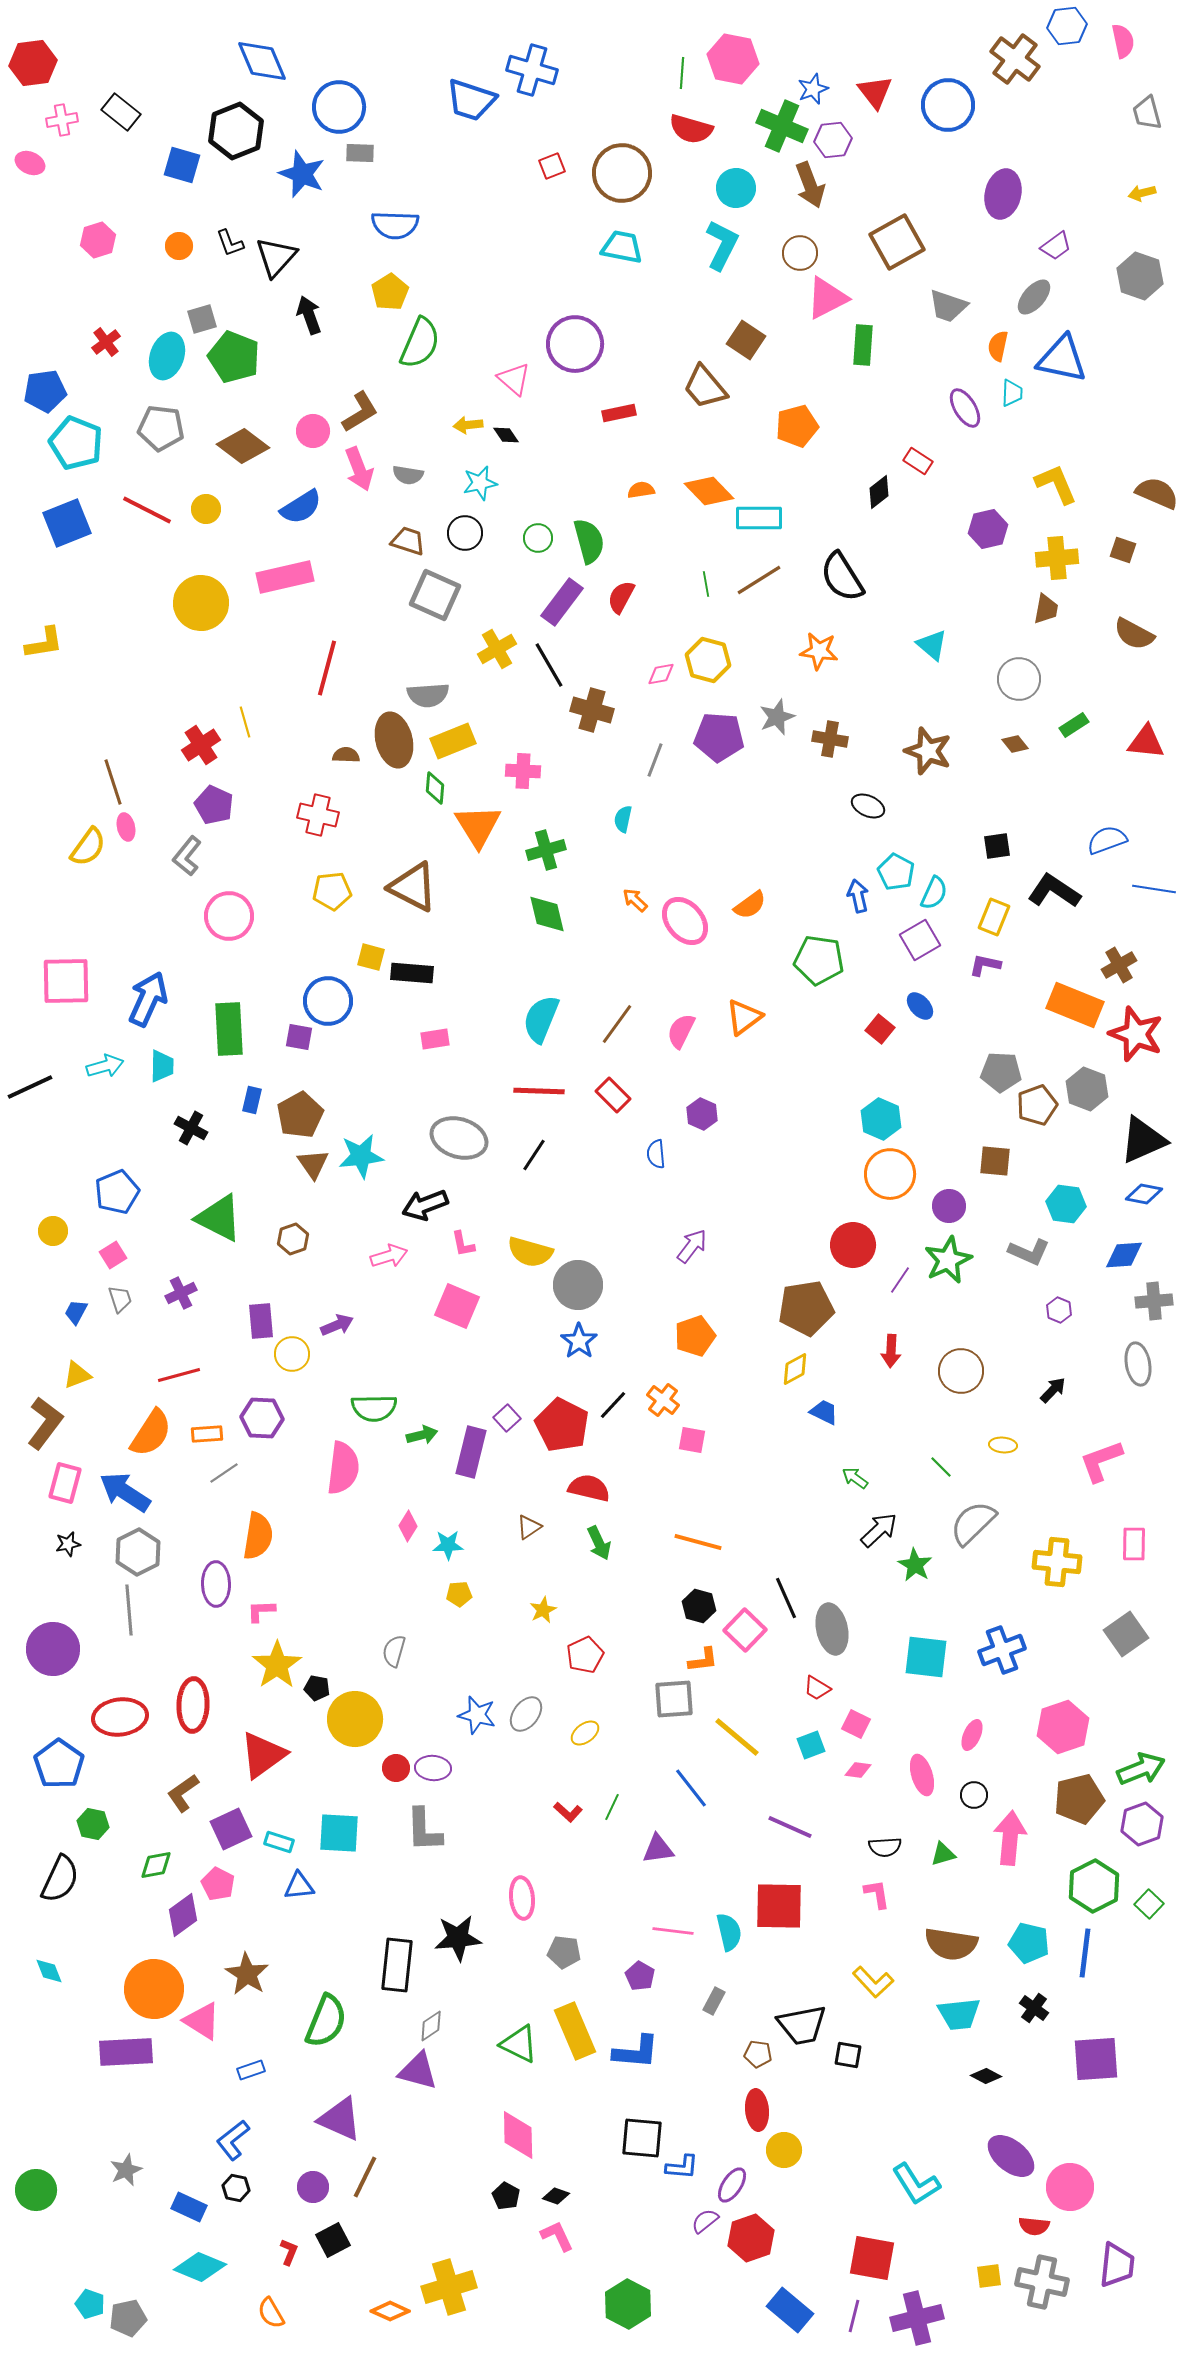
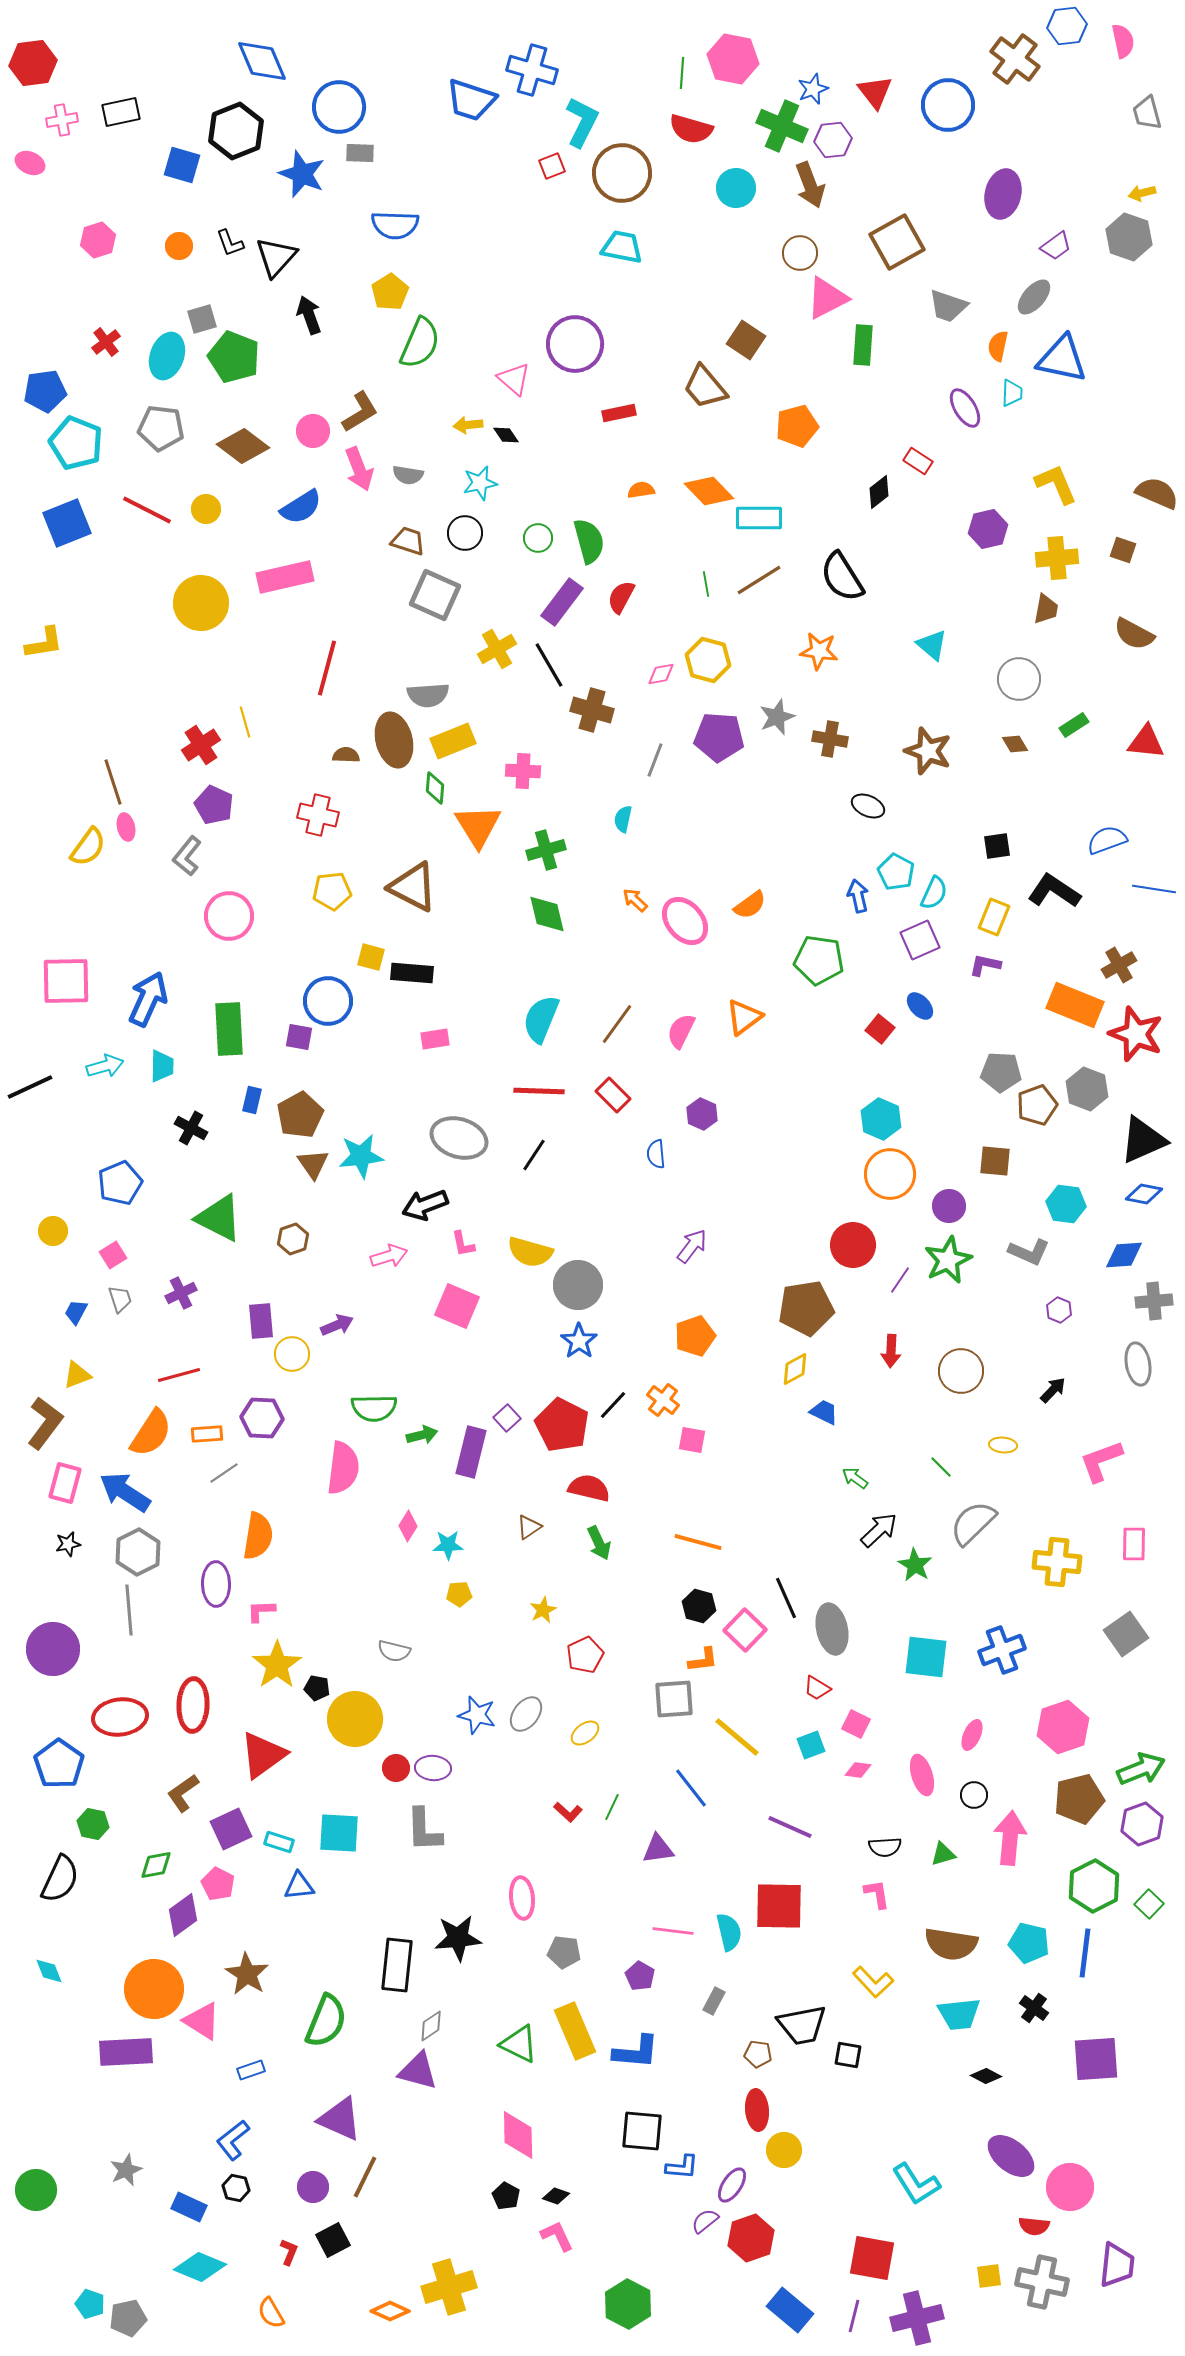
black rectangle at (121, 112): rotated 51 degrees counterclockwise
cyan L-shape at (722, 245): moved 140 px left, 123 px up
gray hexagon at (1140, 276): moved 11 px left, 39 px up
brown diamond at (1015, 744): rotated 8 degrees clockwise
purple square at (920, 940): rotated 6 degrees clockwise
blue pentagon at (117, 1192): moved 3 px right, 9 px up
gray semicircle at (394, 1651): rotated 92 degrees counterclockwise
black square at (642, 2138): moved 7 px up
